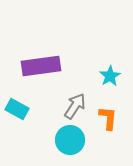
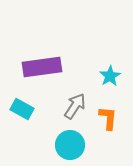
purple rectangle: moved 1 px right, 1 px down
cyan rectangle: moved 5 px right
cyan circle: moved 5 px down
